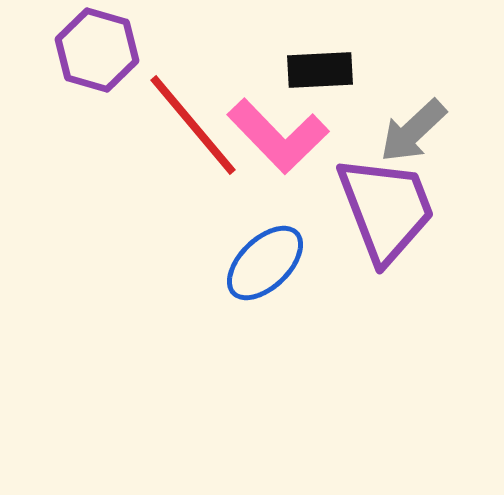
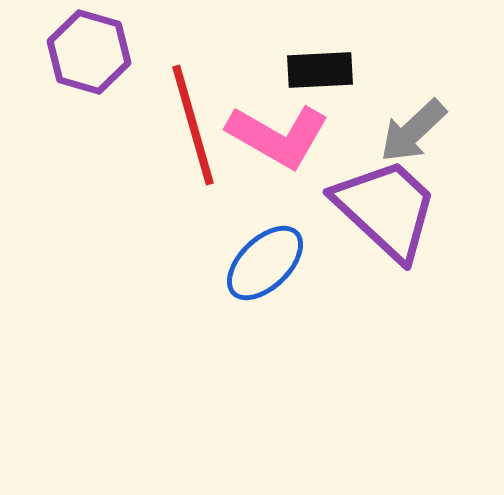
purple hexagon: moved 8 px left, 2 px down
red line: rotated 24 degrees clockwise
pink L-shape: rotated 16 degrees counterclockwise
purple trapezoid: rotated 26 degrees counterclockwise
